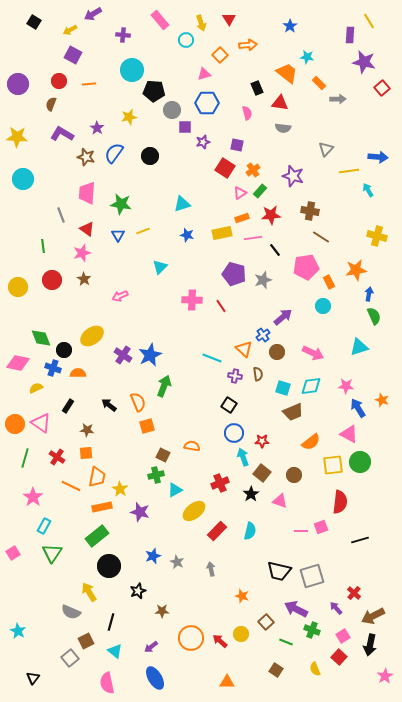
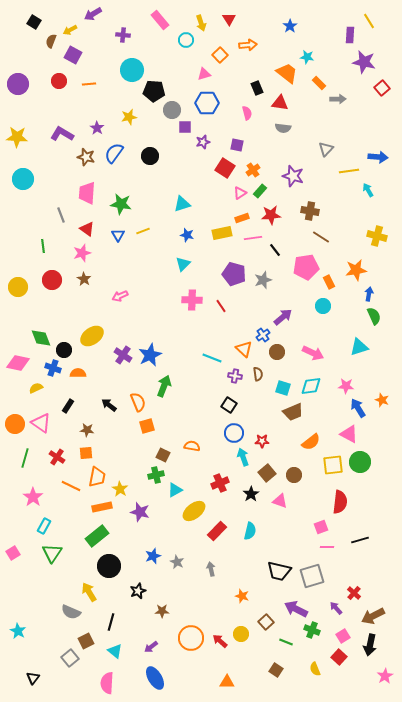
brown semicircle at (51, 104): moved 63 px up
cyan triangle at (160, 267): moved 23 px right, 3 px up
brown square at (262, 473): moved 5 px right; rotated 12 degrees clockwise
pink line at (301, 531): moved 26 px right, 16 px down
pink semicircle at (107, 683): rotated 15 degrees clockwise
